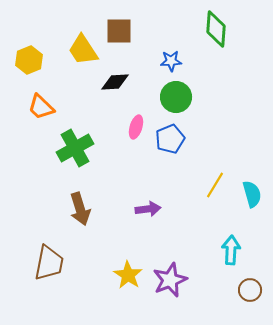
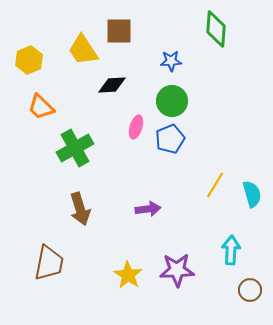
black diamond: moved 3 px left, 3 px down
green circle: moved 4 px left, 4 px down
purple star: moved 7 px right, 10 px up; rotated 20 degrees clockwise
